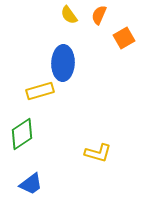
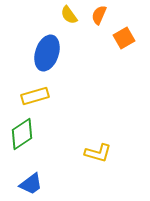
blue ellipse: moved 16 px left, 10 px up; rotated 16 degrees clockwise
yellow rectangle: moved 5 px left, 5 px down
